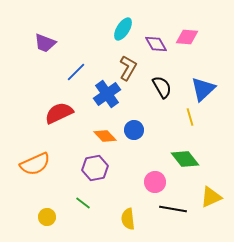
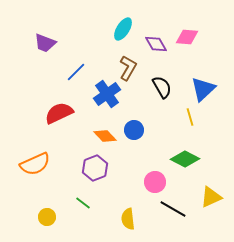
green diamond: rotated 24 degrees counterclockwise
purple hexagon: rotated 10 degrees counterclockwise
black line: rotated 20 degrees clockwise
